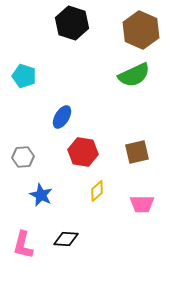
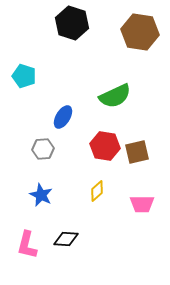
brown hexagon: moved 1 px left, 2 px down; rotated 15 degrees counterclockwise
green semicircle: moved 19 px left, 21 px down
blue ellipse: moved 1 px right
red hexagon: moved 22 px right, 6 px up
gray hexagon: moved 20 px right, 8 px up
pink L-shape: moved 4 px right
